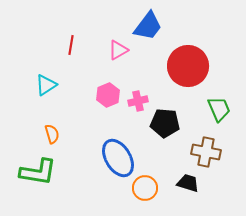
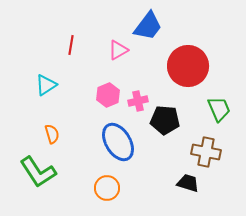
black pentagon: moved 3 px up
blue ellipse: moved 16 px up
green L-shape: rotated 48 degrees clockwise
orange circle: moved 38 px left
